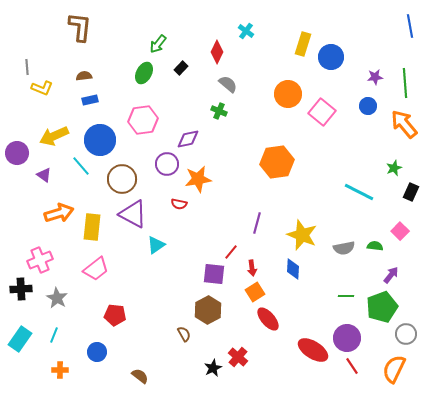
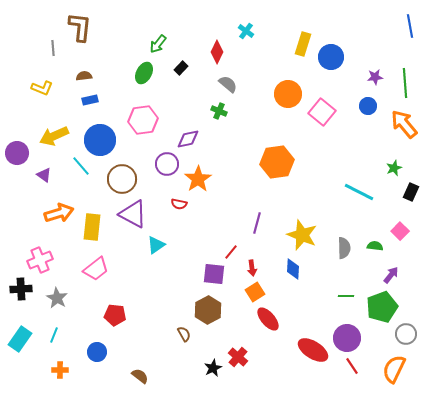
gray line at (27, 67): moved 26 px right, 19 px up
orange star at (198, 179): rotated 24 degrees counterclockwise
gray semicircle at (344, 248): rotated 80 degrees counterclockwise
